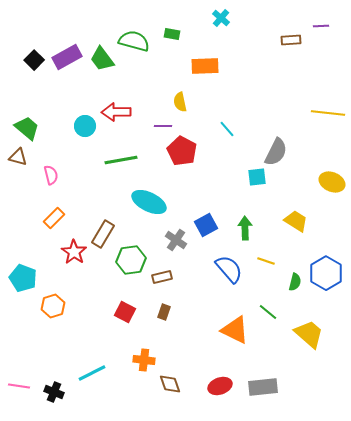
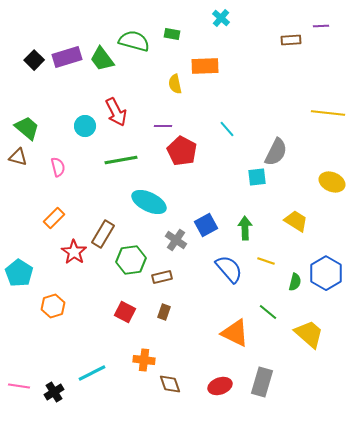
purple rectangle at (67, 57): rotated 12 degrees clockwise
yellow semicircle at (180, 102): moved 5 px left, 18 px up
red arrow at (116, 112): rotated 116 degrees counterclockwise
pink semicircle at (51, 175): moved 7 px right, 8 px up
cyan pentagon at (23, 278): moved 4 px left, 5 px up; rotated 12 degrees clockwise
orange triangle at (235, 330): moved 3 px down
gray rectangle at (263, 387): moved 1 px left, 5 px up; rotated 68 degrees counterclockwise
black cross at (54, 392): rotated 36 degrees clockwise
